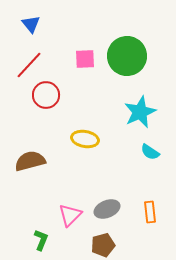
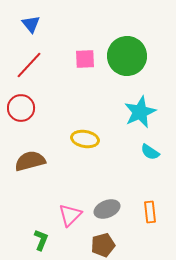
red circle: moved 25 px left, 13 px down
